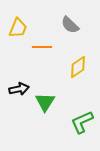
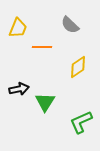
green L-shape: moved 1 px left
